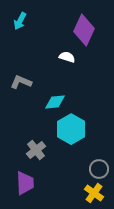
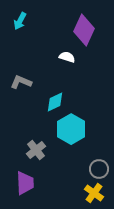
cyan diamond: rotated 20 degrees counterclockwise
